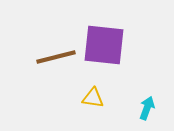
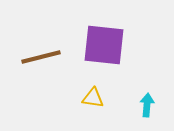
brown line: moved 15 px left
cyan arrow: moved 3 px up; rotated 15 degrees counterclockwise
